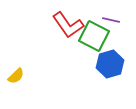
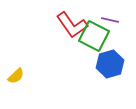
purple line: moved 1 px left
red L-shape: moved 4 px right
